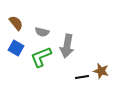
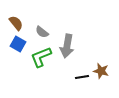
gray semicircle: rotated 24 degrees clockwise
blue square: moved 2 px right, 4 px up
